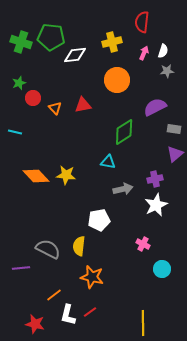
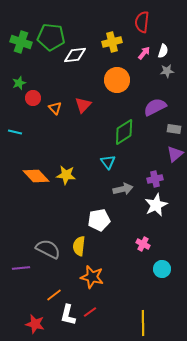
pink arrow: rotated 16 degrees clockwise
red triangle: rotated 36 degrees counterclockwise
cyan triangle: rotated 42 degrees clockwise
